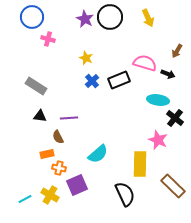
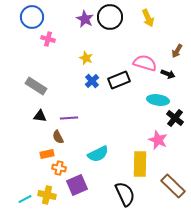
cyan semicircle: rotated 15 degrees clockwise
yellow cross: moved 3 px left; rotated 18 degrees counterclockwise
